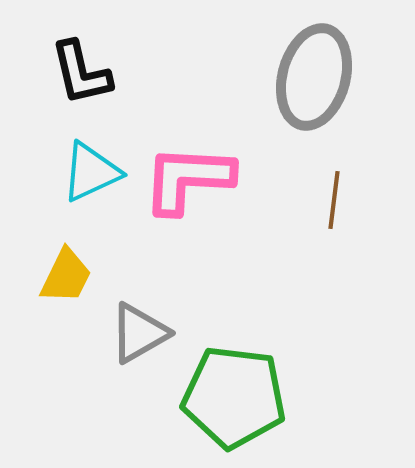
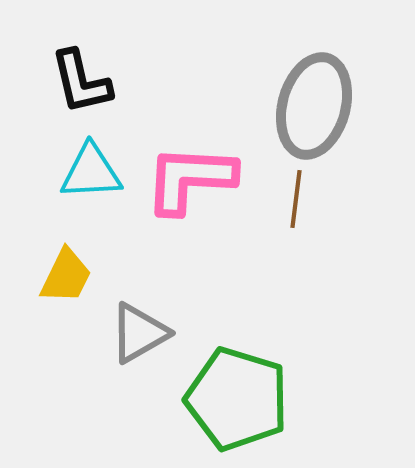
black L-shape: moved 9 px down
gray ellipse: moved 29 px down
cyan triangle: rotated 22 degrees clockwise
pink L-shape: moved 2 px right
brown line: moved 38 px left, 1 px up
green pentagon: moved 3 px right, 2 px down; rotated 10 degrees clockwise
